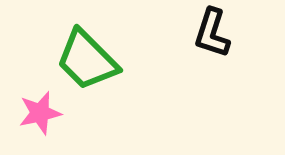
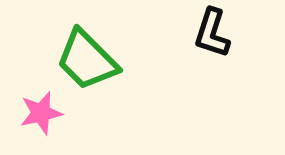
pink star: moved 1 px right
